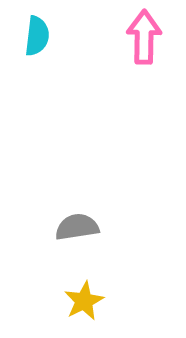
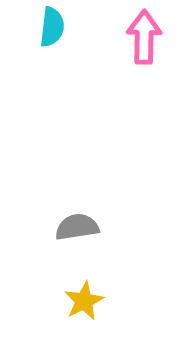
cyan semicircle: moved 15 px right, 9 px up
